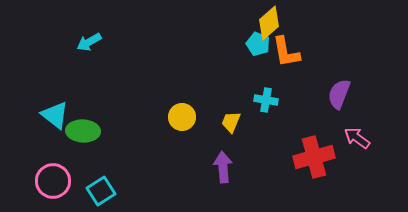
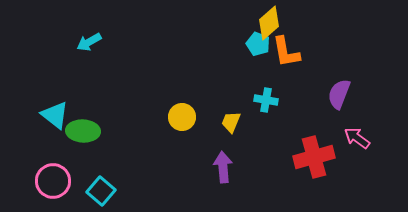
cyan square: rotated 16 degrees counterclockwise
